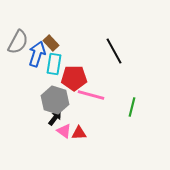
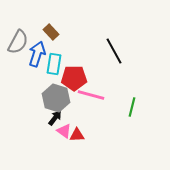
brown rectangle: moved 11 px up
gray hexagon: moved 1 px right, 2 px up
red triangle: moved 2 px left, 2 px down
